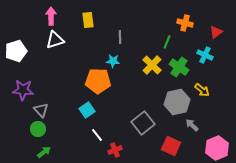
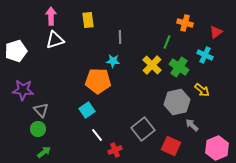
gray square: moved 6 px down
